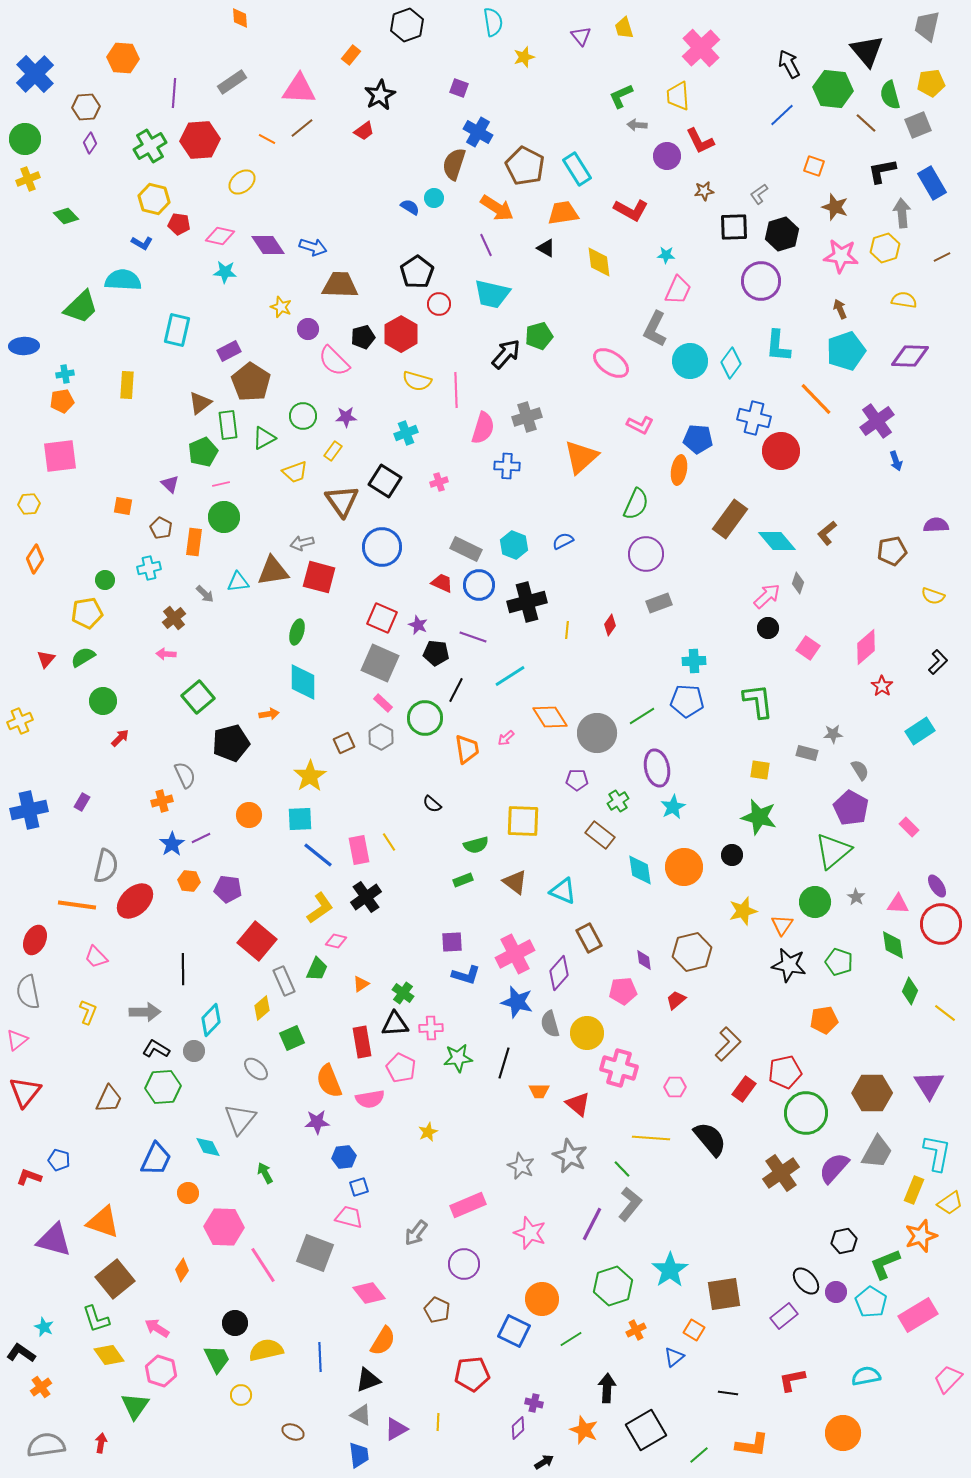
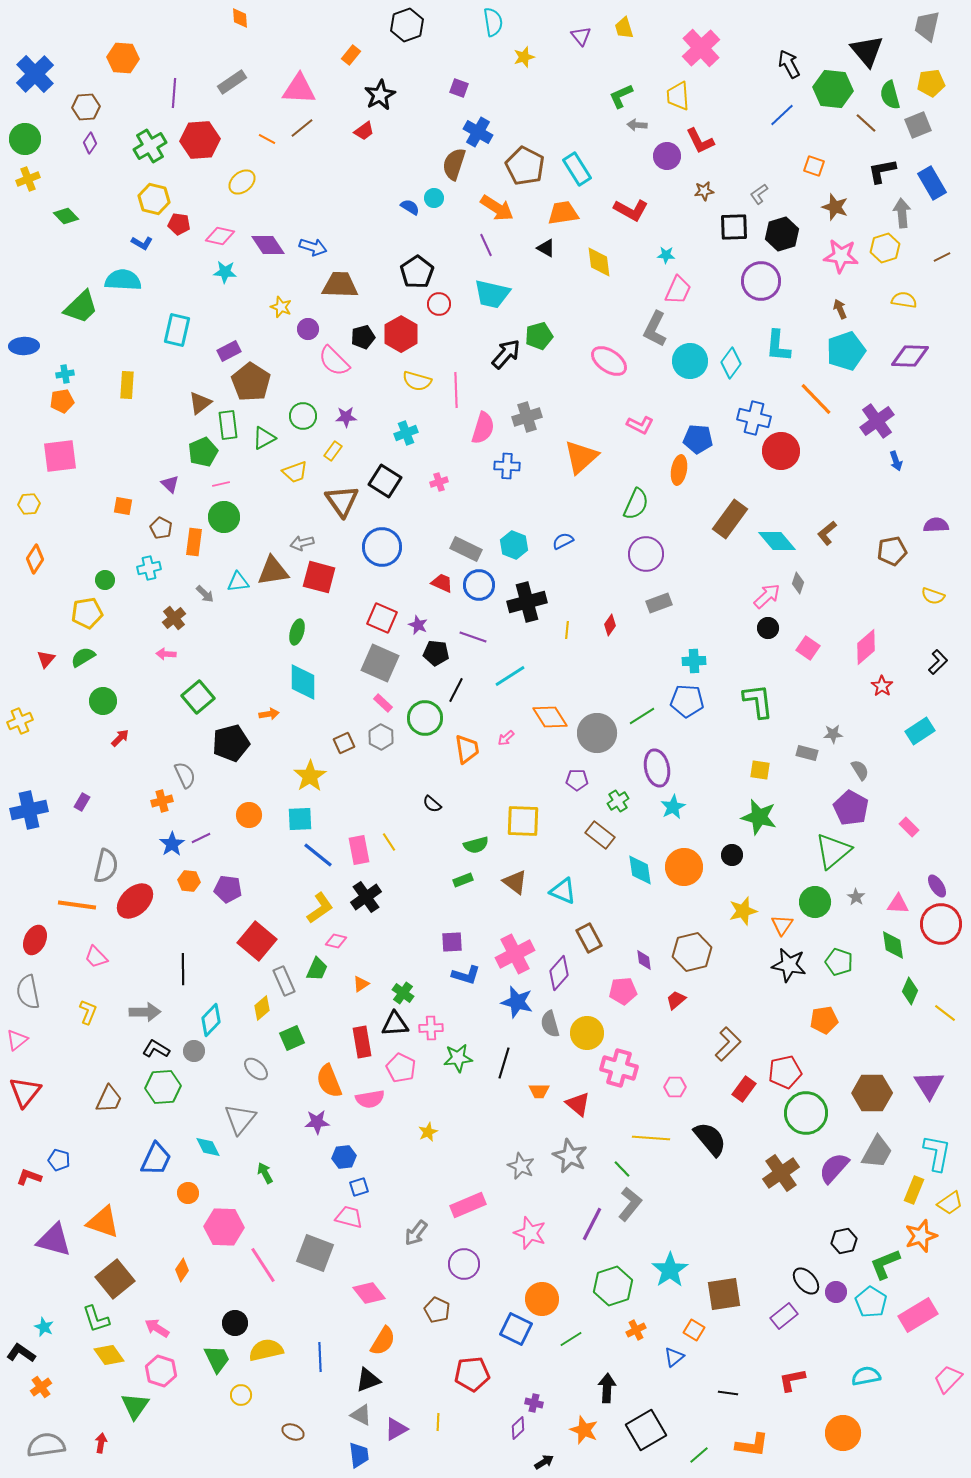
pink ellipse at (611, 363): moved 2 px left, 2 px up
blue square at (514, 1331): moved 2 px right, 2 px up
